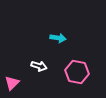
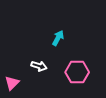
cyan arrow: rotated 70 degrees counterclockwise
pink hexagon: rotated 10 degrees counterclockwise
